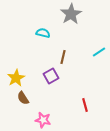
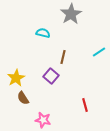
purple square: rotated 21 degrees counterclockwise
